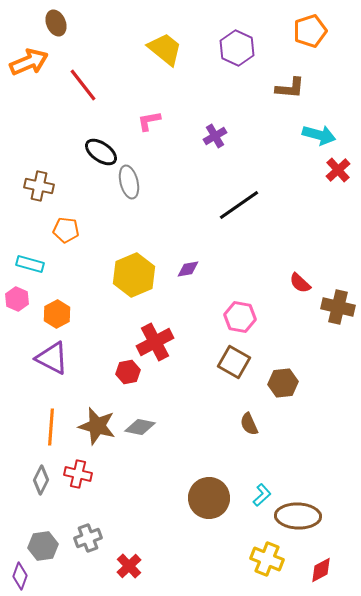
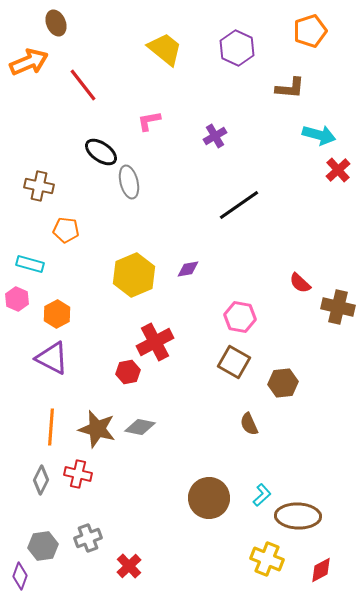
brown star at (97, 426): moved 3 px down
